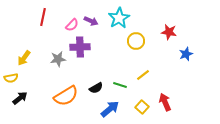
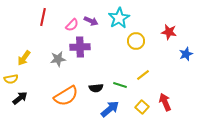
yellow semicircle: moved 1 px down
black semicircle: rotated 24 degrees clockwise
